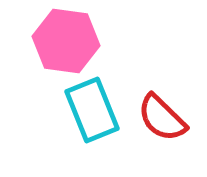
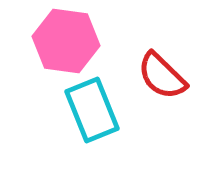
red semicircle: moved 42 px up
